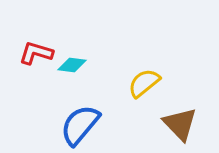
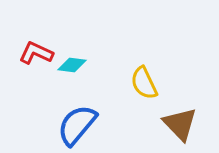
red L-shape: rotated 8 degrees clockwise
yellow semicircle: rotated 76 degrees counterclockwise
blue semicircle: moved 3 px left
